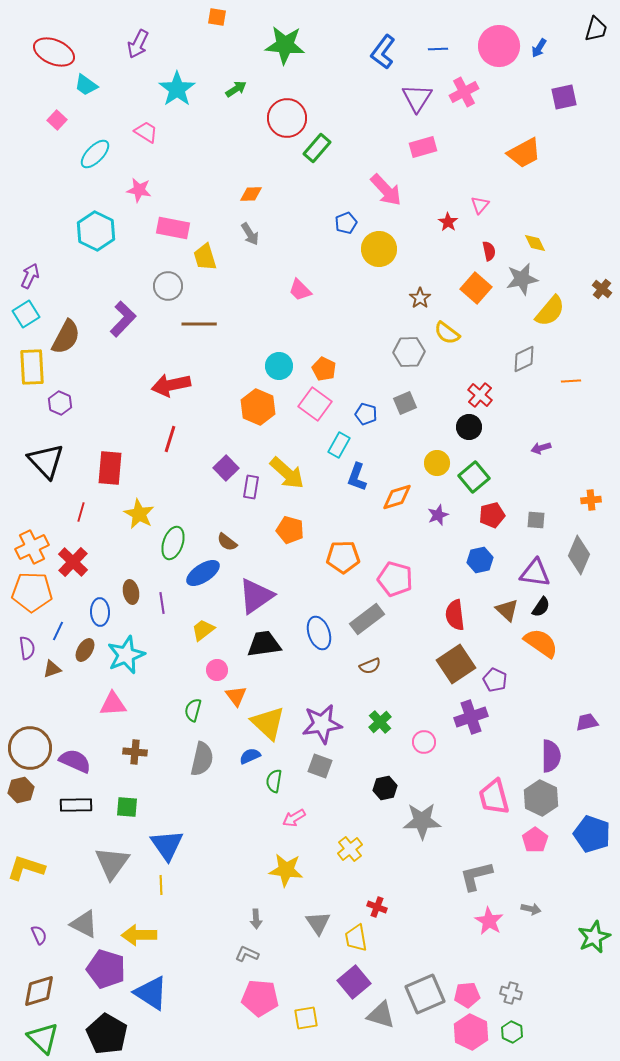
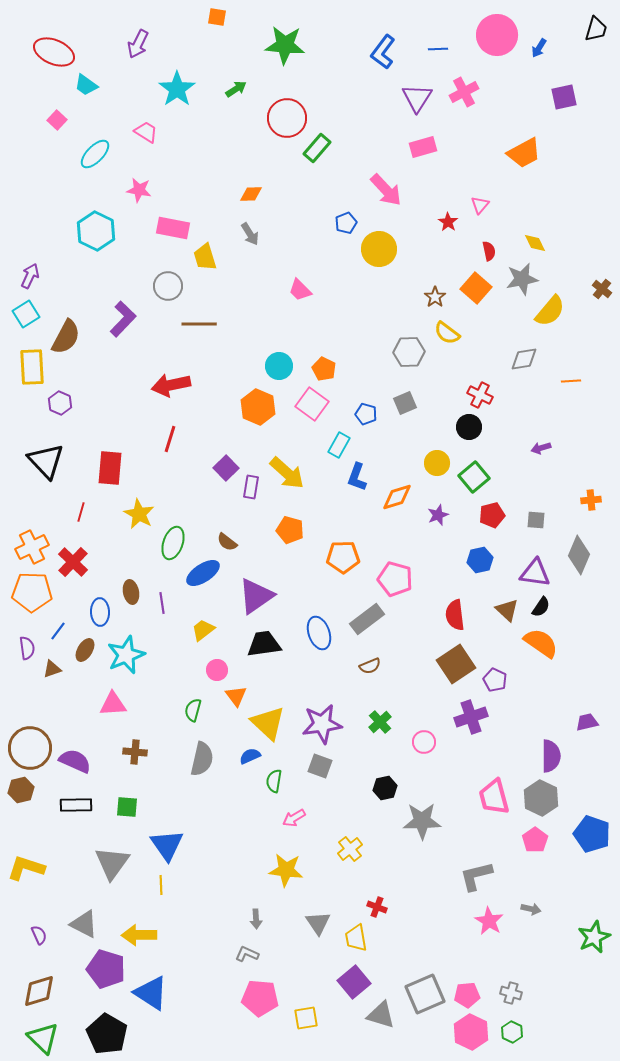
pink circle at (499, 46): moved 2 px left, 11 px up
brown star at (420, 298): moved 15 px right, 1 px up
gray diamond at (524, 359): rotated 16 degrees clockwise
red cross at (480, 395): rotated 15 degrees counterclockwise
pink square at (315, 404): moved 3 px left
blue line at (58, 631): rotated 12 degrees clockwise
